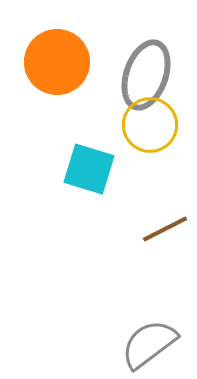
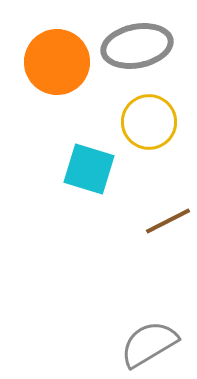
gray ellipse: moved 9 px left, 29 px up; rotated 60 degrees clockwise
yellow circle: moved 1 px left, 3 px up
brown line: moved 3 px right, 8 px up
gray semicircle: rotated 6 degrees clockwise
